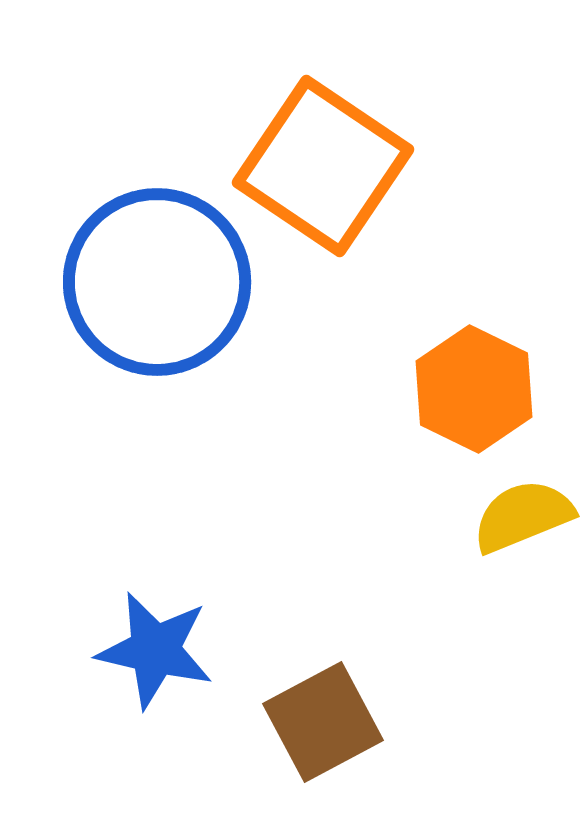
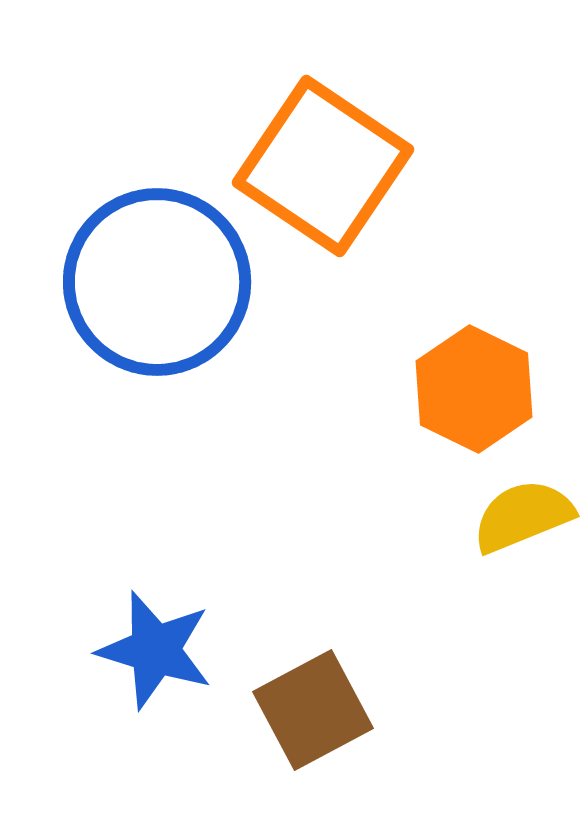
blue star: rotated 4 degrees clockwise
brown square: moved 10 px left, 12 px up
